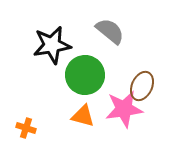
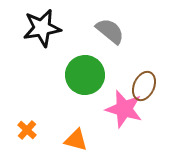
black star: moved 10 px left, 17 px up
brown ellipse: moved 2 px right
pink star: rotated 24 degrees clockwise
orange triangle: moved 7 px left, 24 px down
orange cross: moved 1 px right, 2 px down; rotated 24 degrees clockwise
